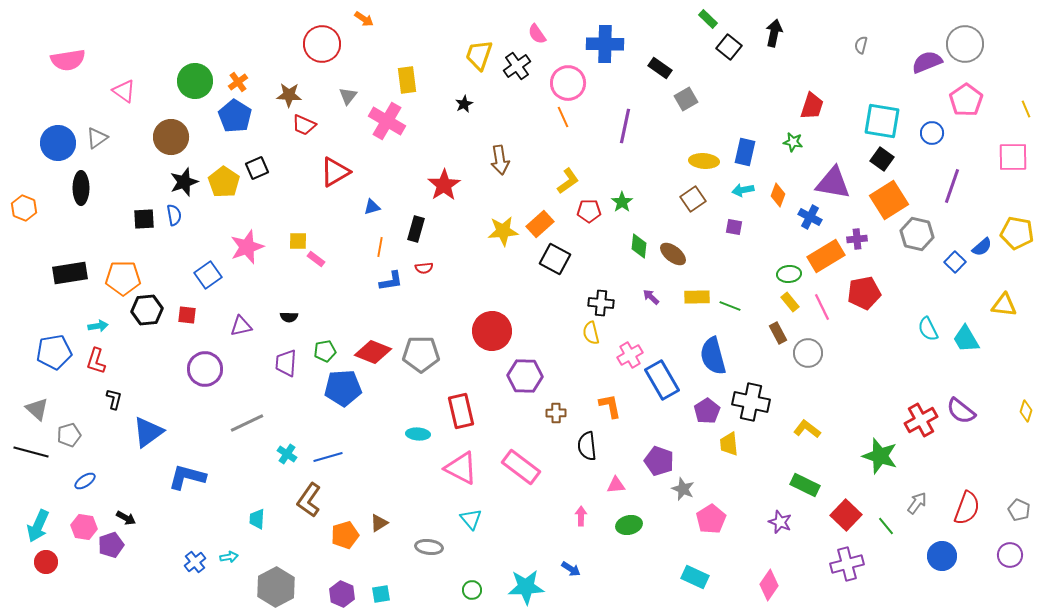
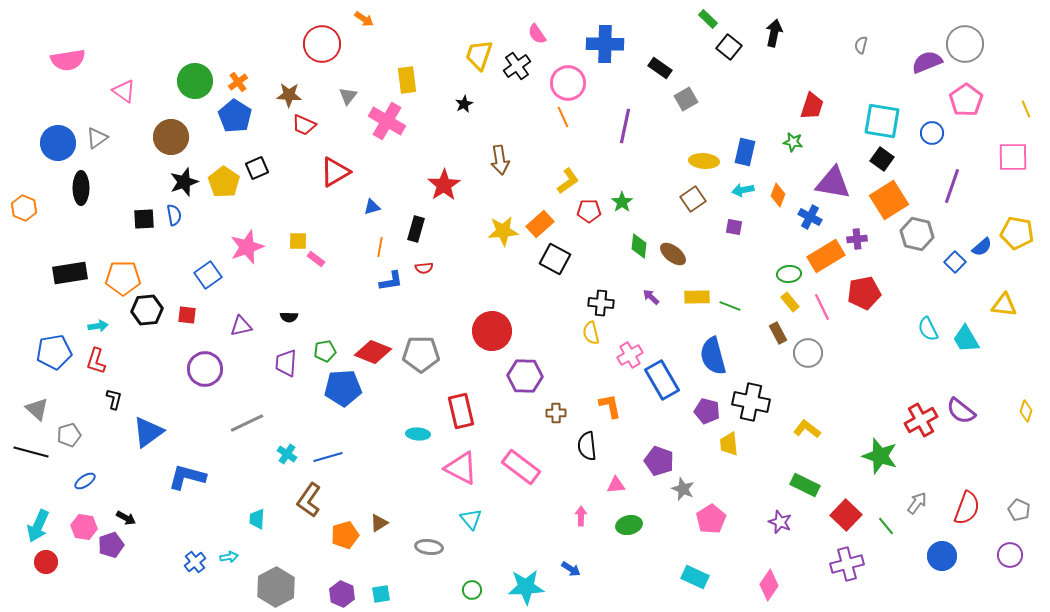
purple pentagon at (707, 411): rotated 25 degrees counterclockwise
